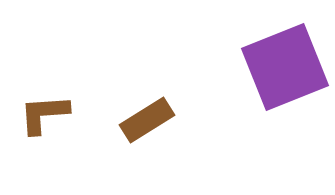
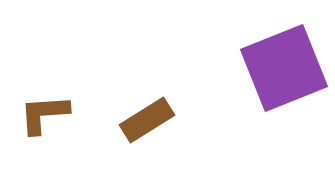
purple square: moved 1 px left, 1 px down
